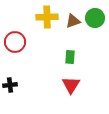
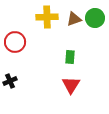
brown triangle: moved 1 px right, 2 px up
black cross: moved 4 px up; rotated 16 degrees counterclockwise
